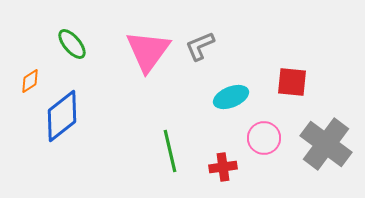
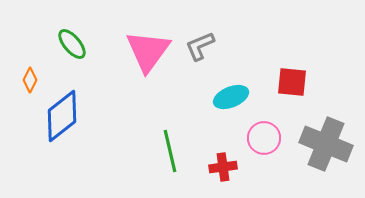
orange diamond: moved 1 px up; rotated 30 degrees counterclockwise
gray cross: rotated 15 degrees counterclockwise
